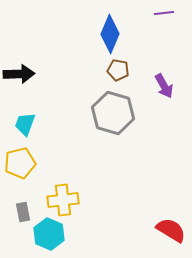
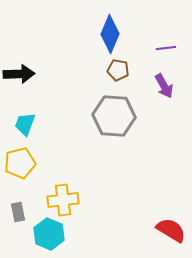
purple line: moved 2 px right, 35 px down
gray hexagon: moved 1 px right, 3 px down; rotated 12 degrees counterclockwise
gray rectangle: moved 5 px left
